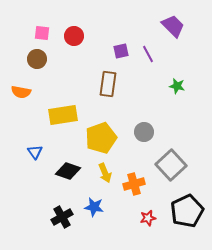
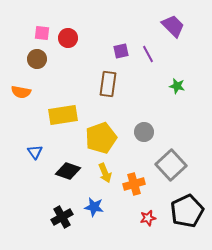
red circle: moved 6 px left, 2 px down
